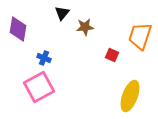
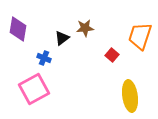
black triangle: moved 25 px down; rotated 14 degrees clockwise
brown star: moved 1 px down
red square: rotated 16 degrees clockwise
pink square: moved 5 px left, 2 px down
yellow ellipse: rotated 28 degrees counterclockwise
